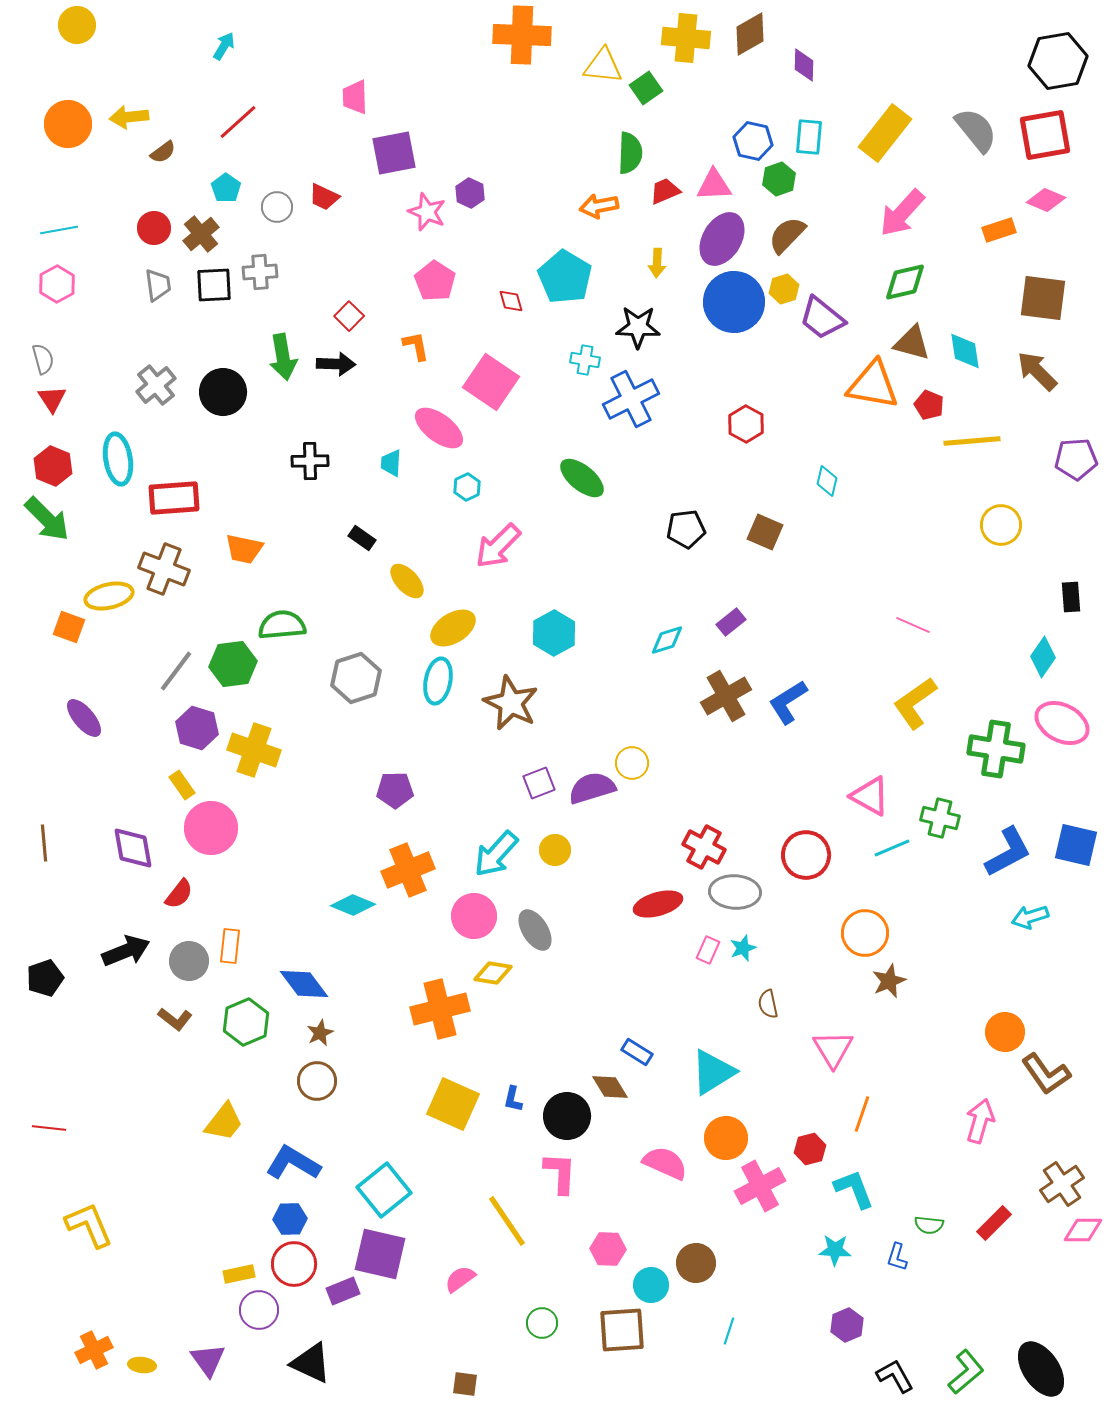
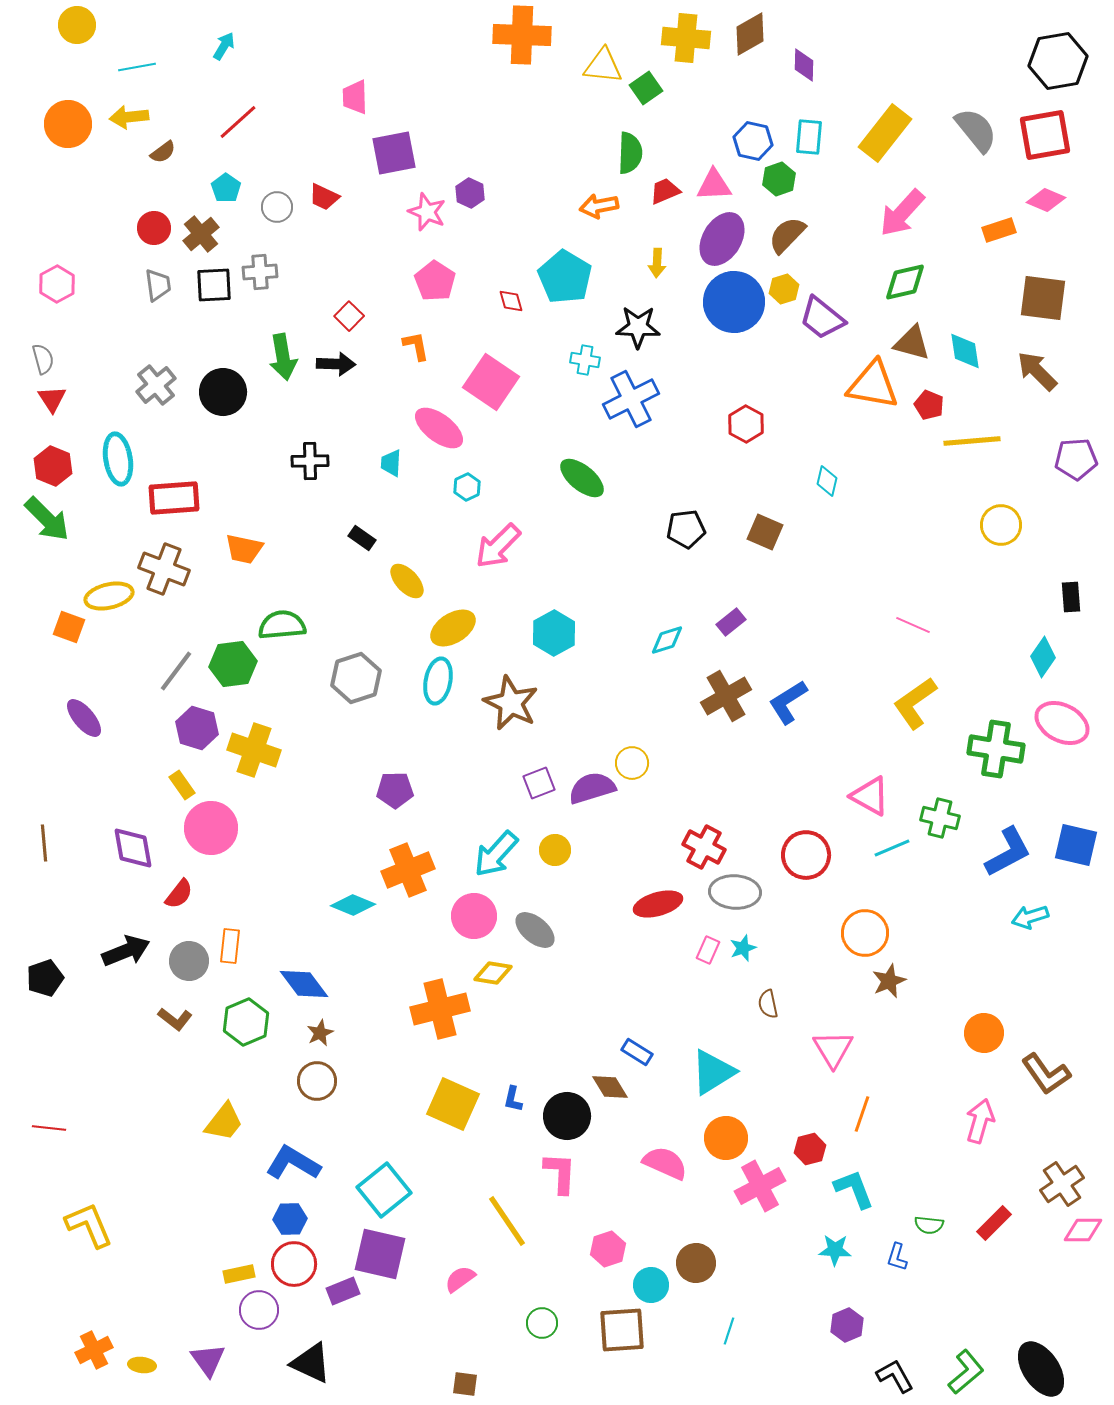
cyan line at (59, 230): moved 78 px right, 163 px up
gray ellipse at (535, 930): rotated 18 degrees counterclockwise
orange circle at (1005, 1032): moved 21 px left, 1 px down
pink hexagon at (608, 1249): rotated 20 degrees counterclockwise
